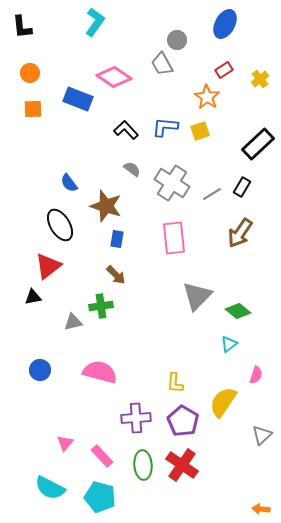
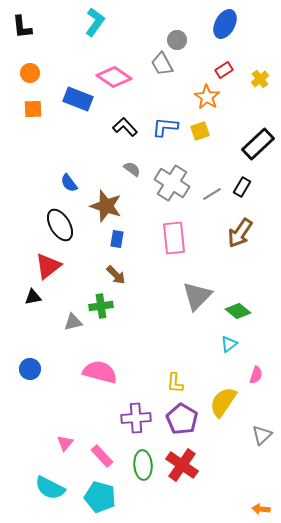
black L-shape at (126, 130): moved 1 px left, 3 px up
blue circle at (40, 370): moved 10 px left, 1 px up
purple pentagon at (183, 421): moved 1 px left, 2 px up
